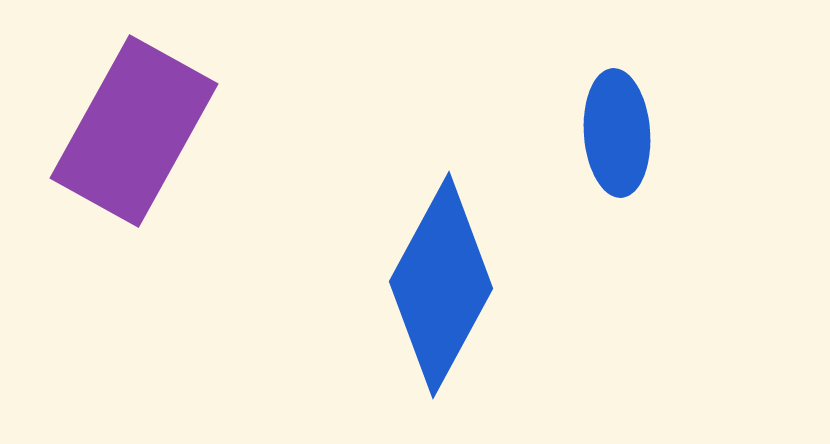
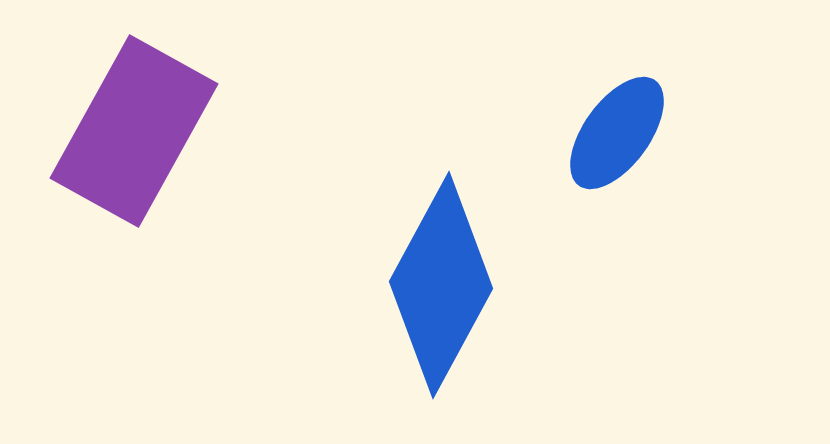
blue ellipse: rotated 40 degrees clockwise
